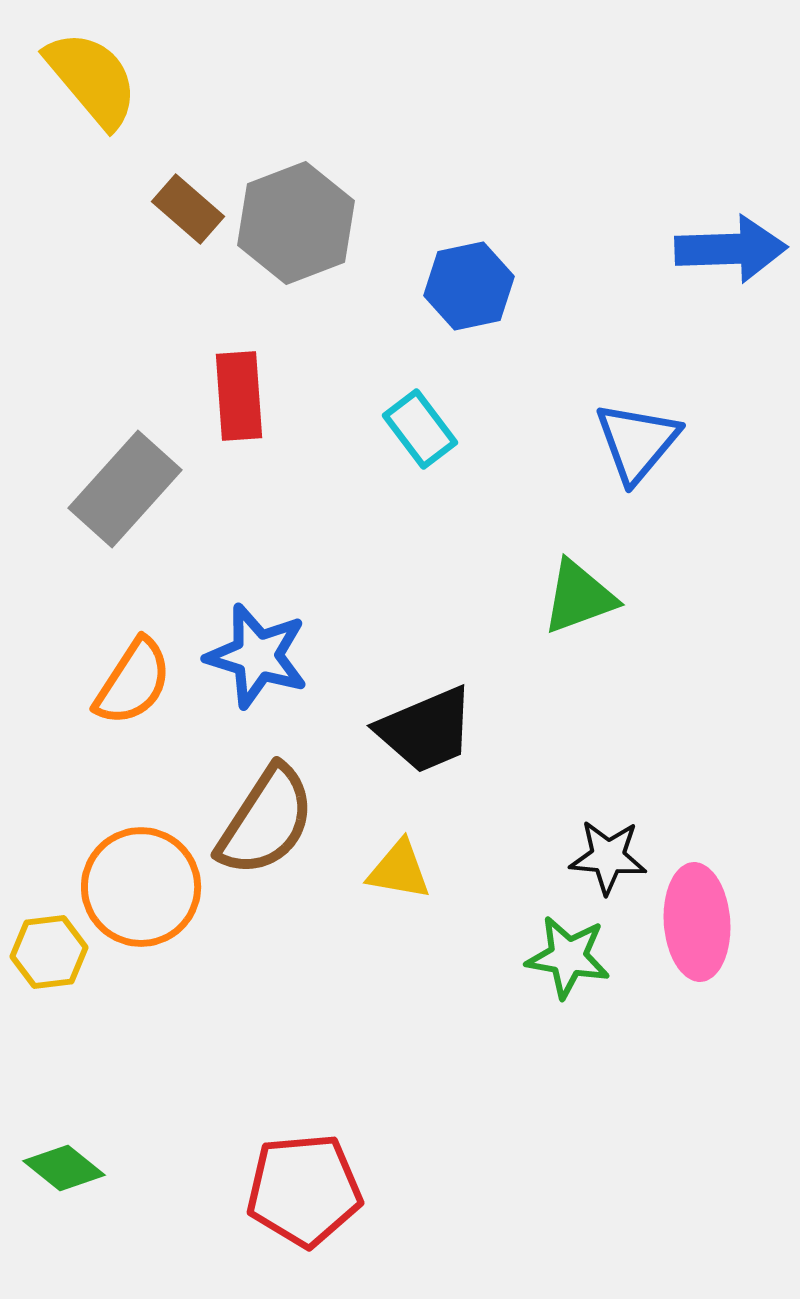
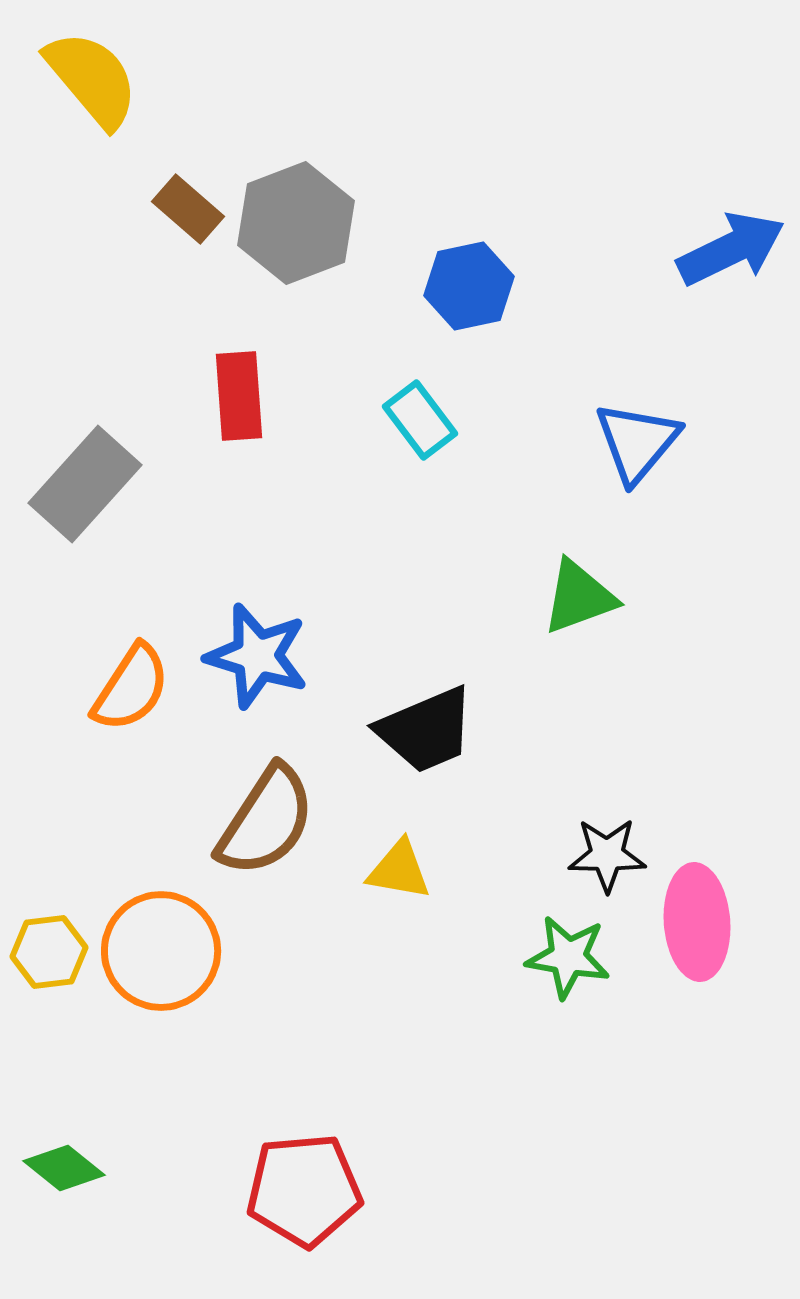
blue arrow: rotated 24 degrees counterclockwise
cyan rectangle: moved 9 px up
gray rectangle: moved 40 px left, 5 px up
orange semicircle: moved 2 px left, 6 px down
black star: moved 1 px left, 2 px up; rotated 4 degrees counterclockwise
orange circle: moved 20 px right, 64 px down
